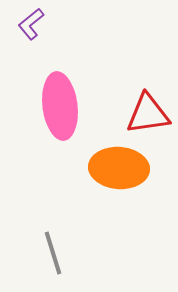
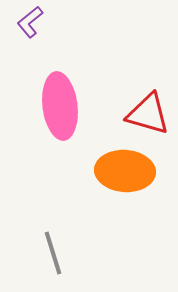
purple L-shape: moved 1 px left, 2 px up
red triangle: rotated 24 degrees clockwise
orange ellipse: moved 6 px right, 3 px down
